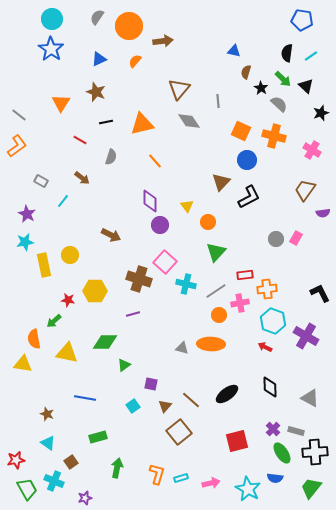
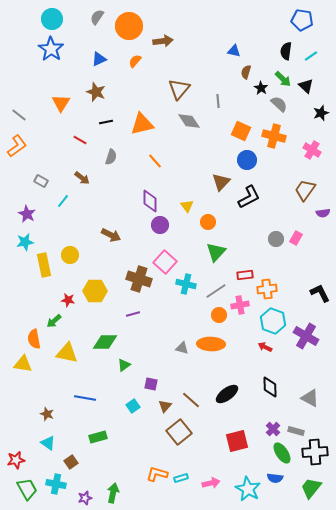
black semicircle at (287, 53): moved 1 px left, 2 px up
pink cross at (240, 303): moved 2 px down
green arrow at (117, 468): moved 4 px left, 25 px down
orange L-shape at (157, 474): rotated 90 degrees counterclockwise
cyan cross at (54, 481): moved 2 px right, 3 px down; rotated 12 degrees counterclockwise
